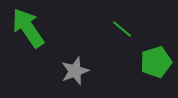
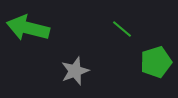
green arrow: rotated 42 degrees counterclockwise
